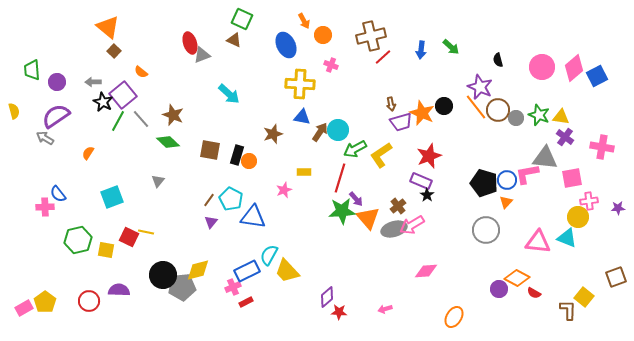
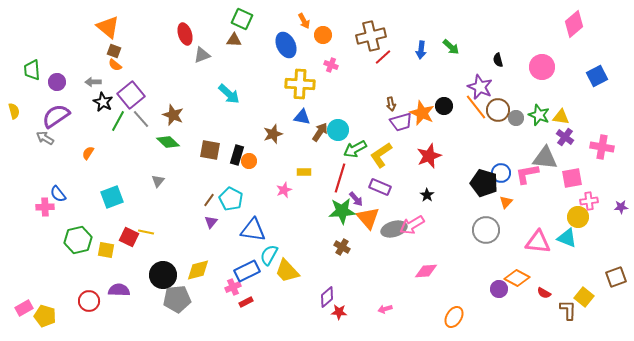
brown triangle at (234, 40): rotated 21 degrees counterclockwise
red ellipse at (190, 43): moved 5 px left, 9 px up
brown square at (114, 51): rotated 24 degrees counterclockwise
pink diamond at (574, 68): moved 44 px up
orange semicircle at (141, 72): moved 26 px left, 7 px up
purple square at (123, 95): moved 8 px right
blue circle at (507, 180): moved 6 px left, 7 px up
purple rectangle at (421, 181): moved 41 px left, 6 px down
brown cross at (398, 206): moved 56 px left, 41 px down; rotated 21 degrees counterclockwise
purple star at (618, 208): moved 3 px right, 1 px up
blue triangle at (253, 217): moved 13 px down
gray pentagon at (182, 287): moved 5 px left, 12 px down
red semicircle at (534, 293): moved 10 px right
yellow pentagon at (45, 302): moved 14 px down; rotated 20 degrees counterclockwise
